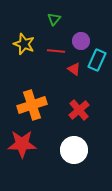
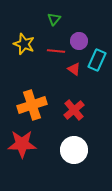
purple circle: moved 2 px left
red cross: moved 5 px left
